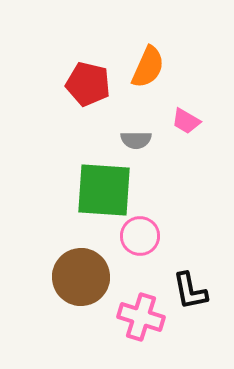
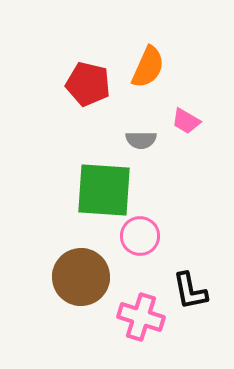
gray semicircle: moved 5 px right
